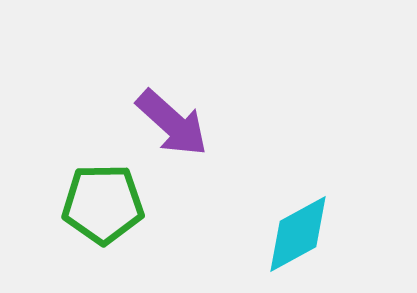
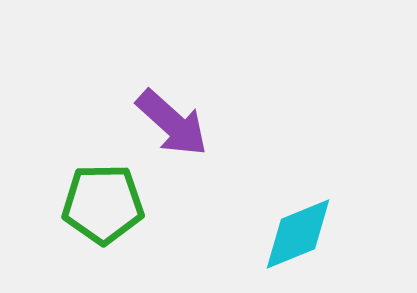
cyan diamond: rotated 6 degrees clockwise
